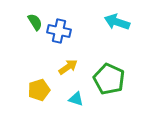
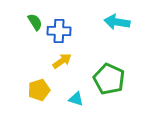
cyan arrow: rotated 10 degrees counterclockwise
blue cross: rotated 10 degrees counterclockwise
yellow arrow: moved 6 px left, 6 px up
